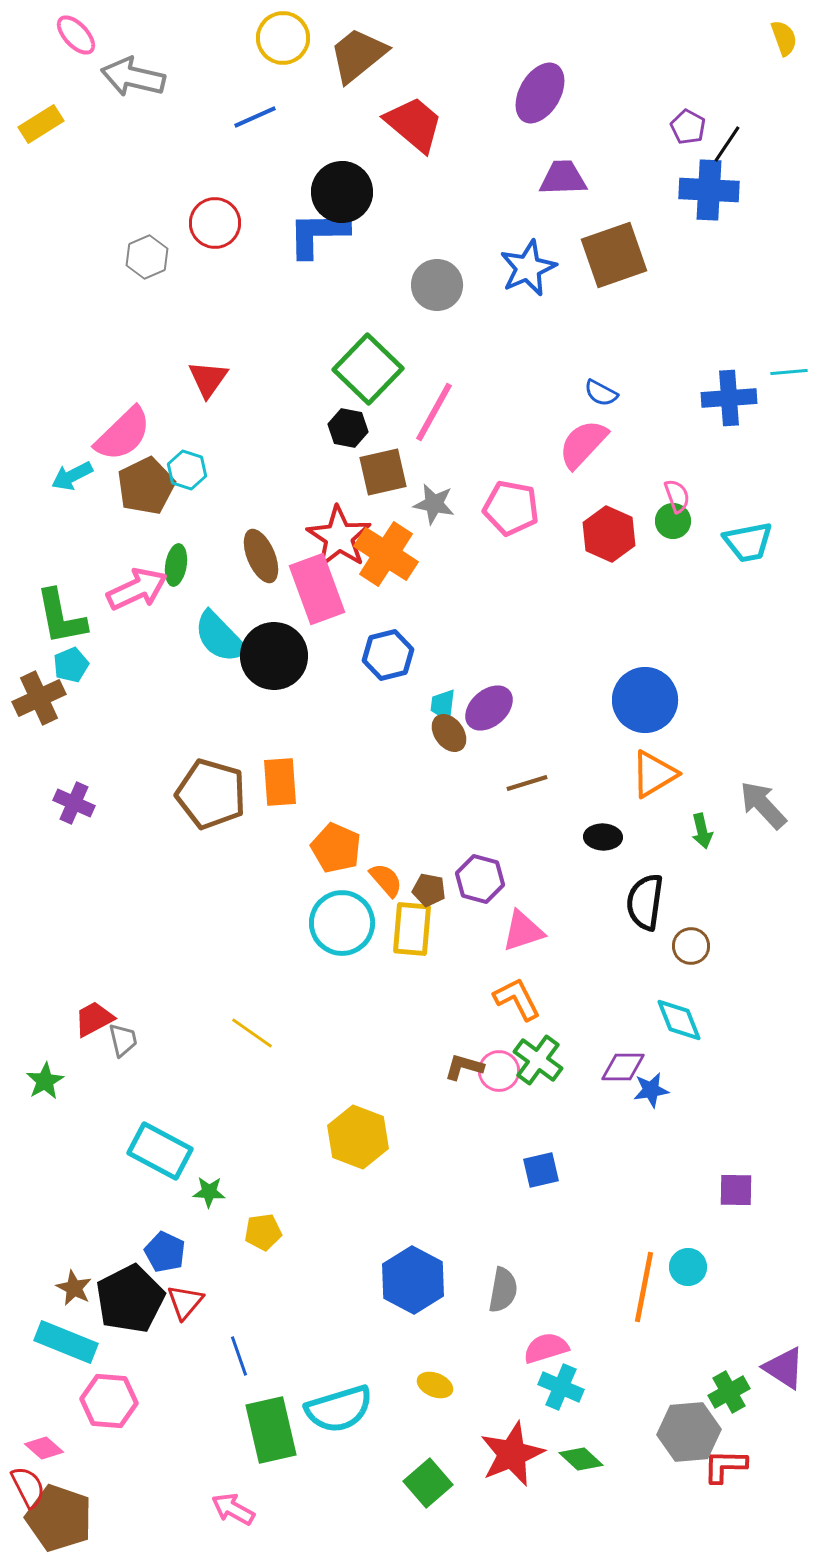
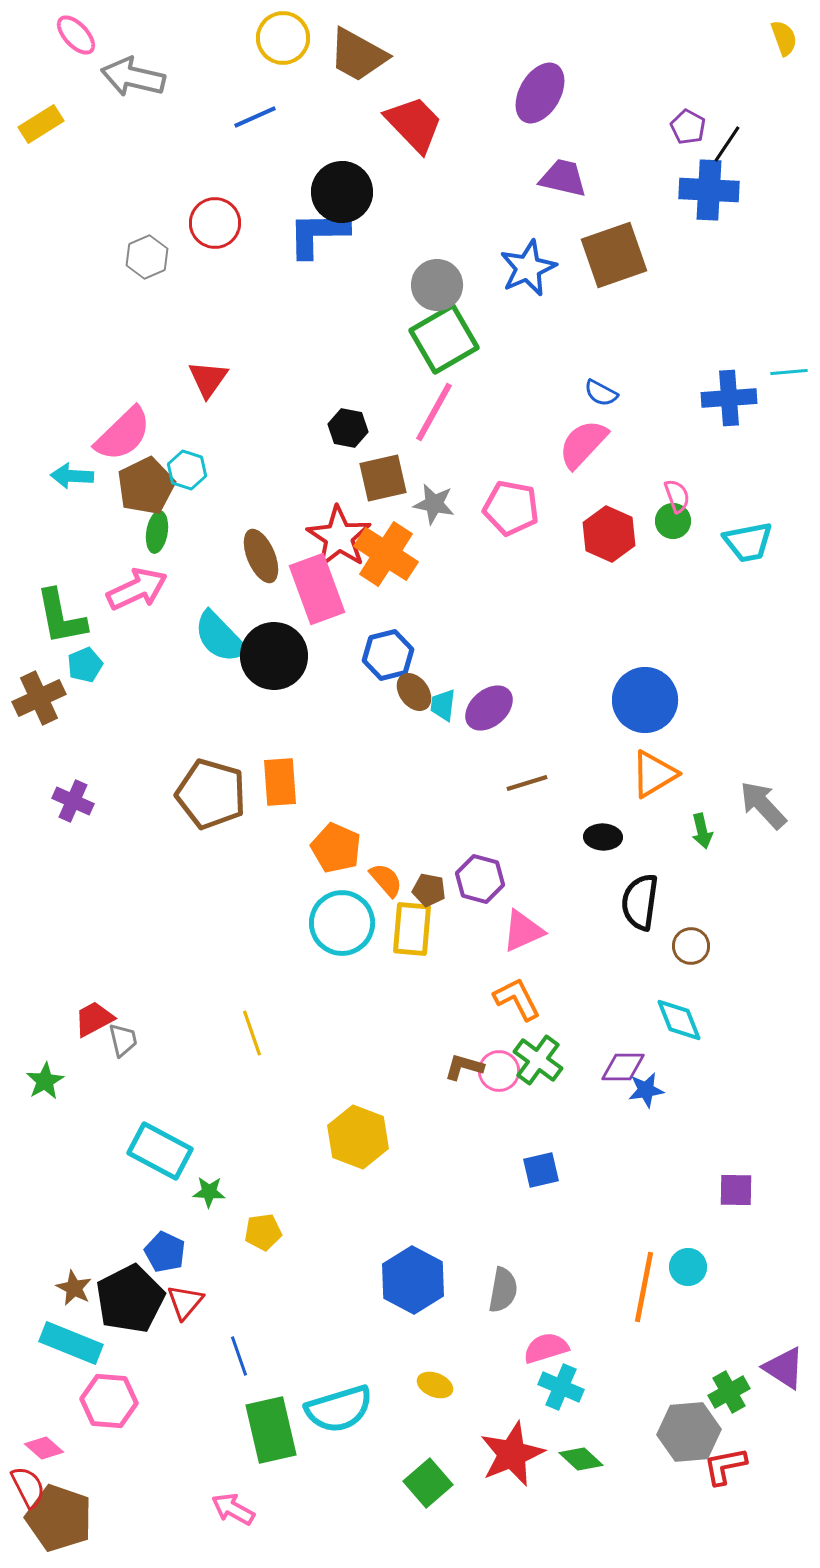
brown trapezoid at (358, 55): rotated 112 degrees counterclockwise
red trapezoid at (414, 124): rotated 6 degrees clockwise
purple trapezoid at (563, 178): rotated 15 degrees clockwise
green square at (368, 369): moved 76 px right, 30 px up; rotated 16 degrees clockwise
brown square at (383, 472): moved 6 px down
cyan arrow at (72, 476): rotated 30 degrees clockwise
green ellipse at (176, 565): moved 19 px left, 33 px up
cyan pentagon at (71, 665): moved 14 px right
brown ellipse at (449, 733): moved 35 px left, 41 px up
purple cross at (74, 803): moved 1 px left, 2 px up
black semicircle at (645, 902): moved 5 px left
pink triangle at (523, 931): rotated 6 degrees counterclockwise
yellow line at (252, 1033): rotated 36 degrees clockwise
blue star at (651, 1090): moved 5 px left
cyan rectangle at (66, 1342): moved 5 px right, 1 px down
red L-shape at (725, 1466): rotated 12 degrees counterclockwise
